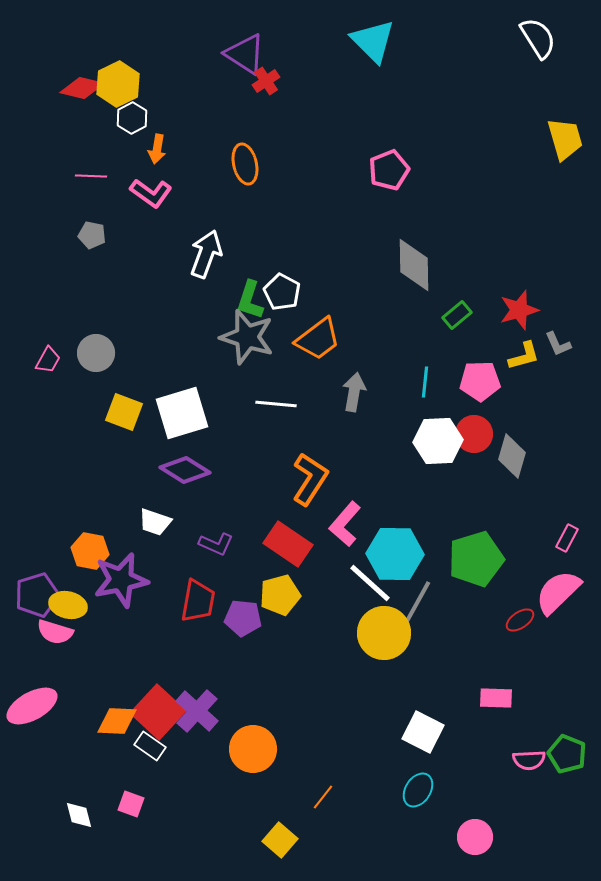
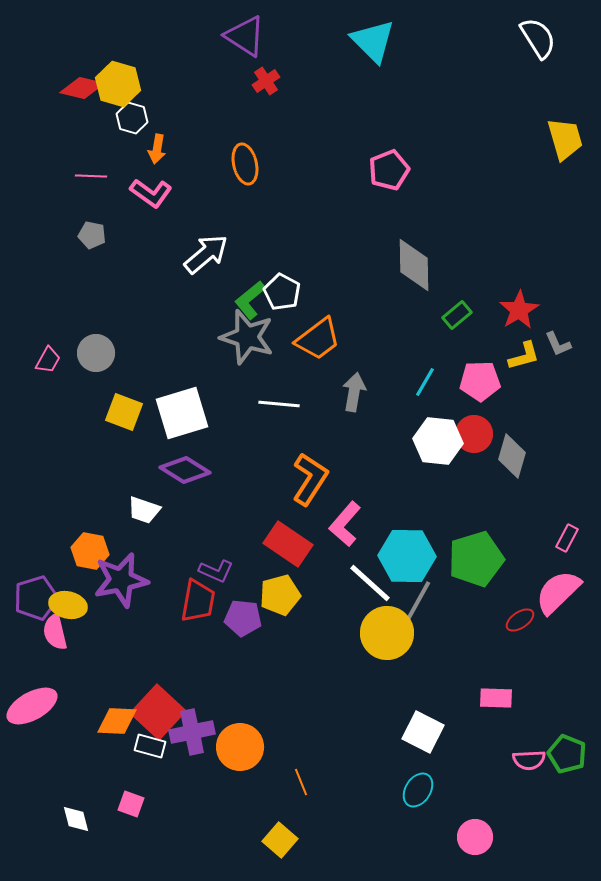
purple triangle at (245, 54): moved 18 px up
yellow hexagon at (118, 84): rotated 18 degrees counterclockwise
white hexagon at (132, 118): rotated 16 degrees counterclockwise
white arrow at (206, 254): rotated 30 degrees clockwise
green L-shape at (250, 300): rotated 33 degrees clockwise
red star at (519, 310): rotated 15 degrees counterclockwise
cyan line at (425, 382): rotated 24 degrees clockwise
white line at (276, 404): moved 3 px right
white hexagon at (438, 441): rotated 9 degrees clockwise
white trapezoid at (155, 522): moved 11 px left, 12 px up
purple L-shape at (216, 544): moved 27 px down
cyan hexagon at (395, 554): moved 12 px right, 2 px down
purple pentagon at (37, 595): moved 1 px left, 3 px down
pink semicircle at (55, 632): rotated 60 degrees clockwise
yellow circle at (384, 633): moved 3 px right
purple cross at (197, 711): moved 5 px left, 21 px down; rotated 36 degrees clockwise
white rectangle at (150, 746): rotated 20 degrees counterclockwise
orange circle at (253, 749): moved 13 px left, 2 px up
orange line at (323, 797): moved 22 px left, 15 px up; rotated 60 degrees counterclockwise
white diamond at (79, 815): moved 3 px left, 4 px down
